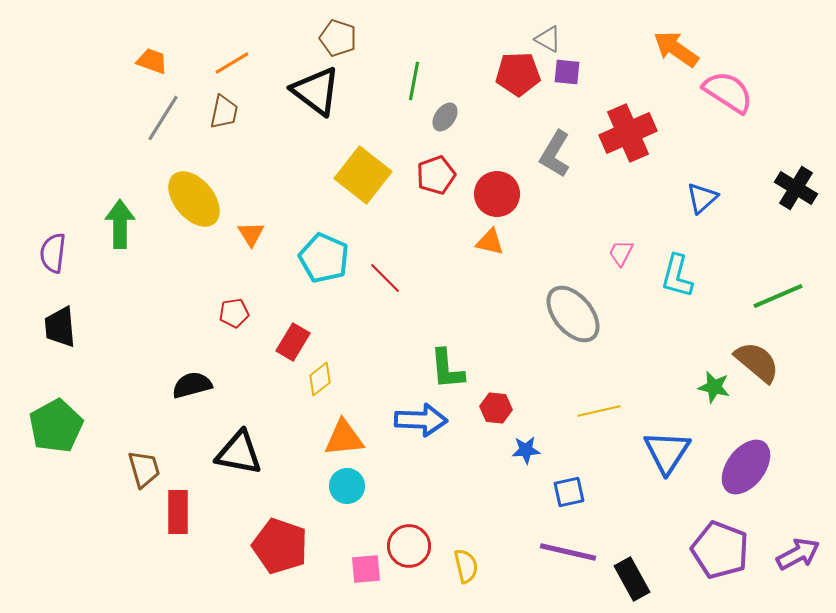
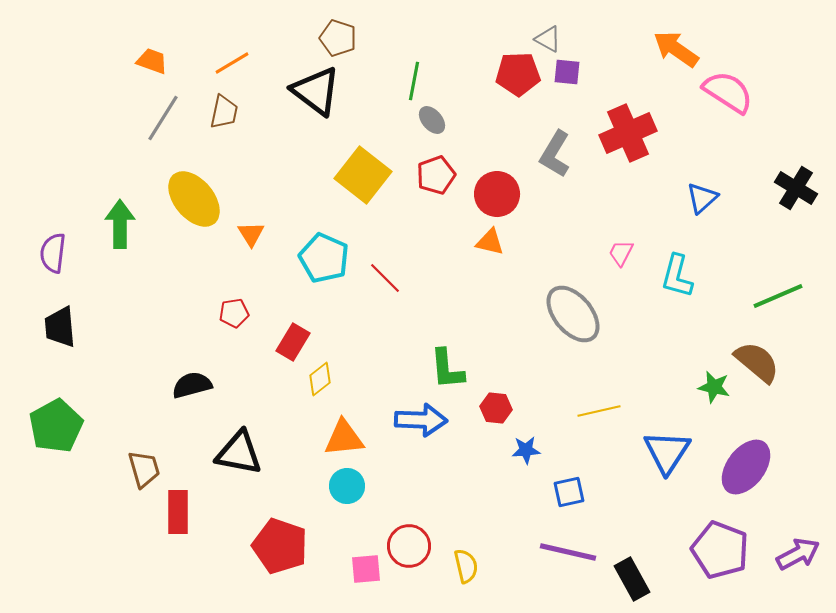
gray ellipse at (445, 117): moved 13 px left, 3 px down; rotated 76 degrees counterclockwise
